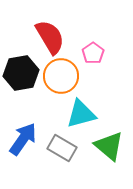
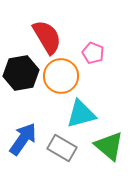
red semicircle: moved 3 px left
pink pentagon: rotated 15 degrees counterclockwise
